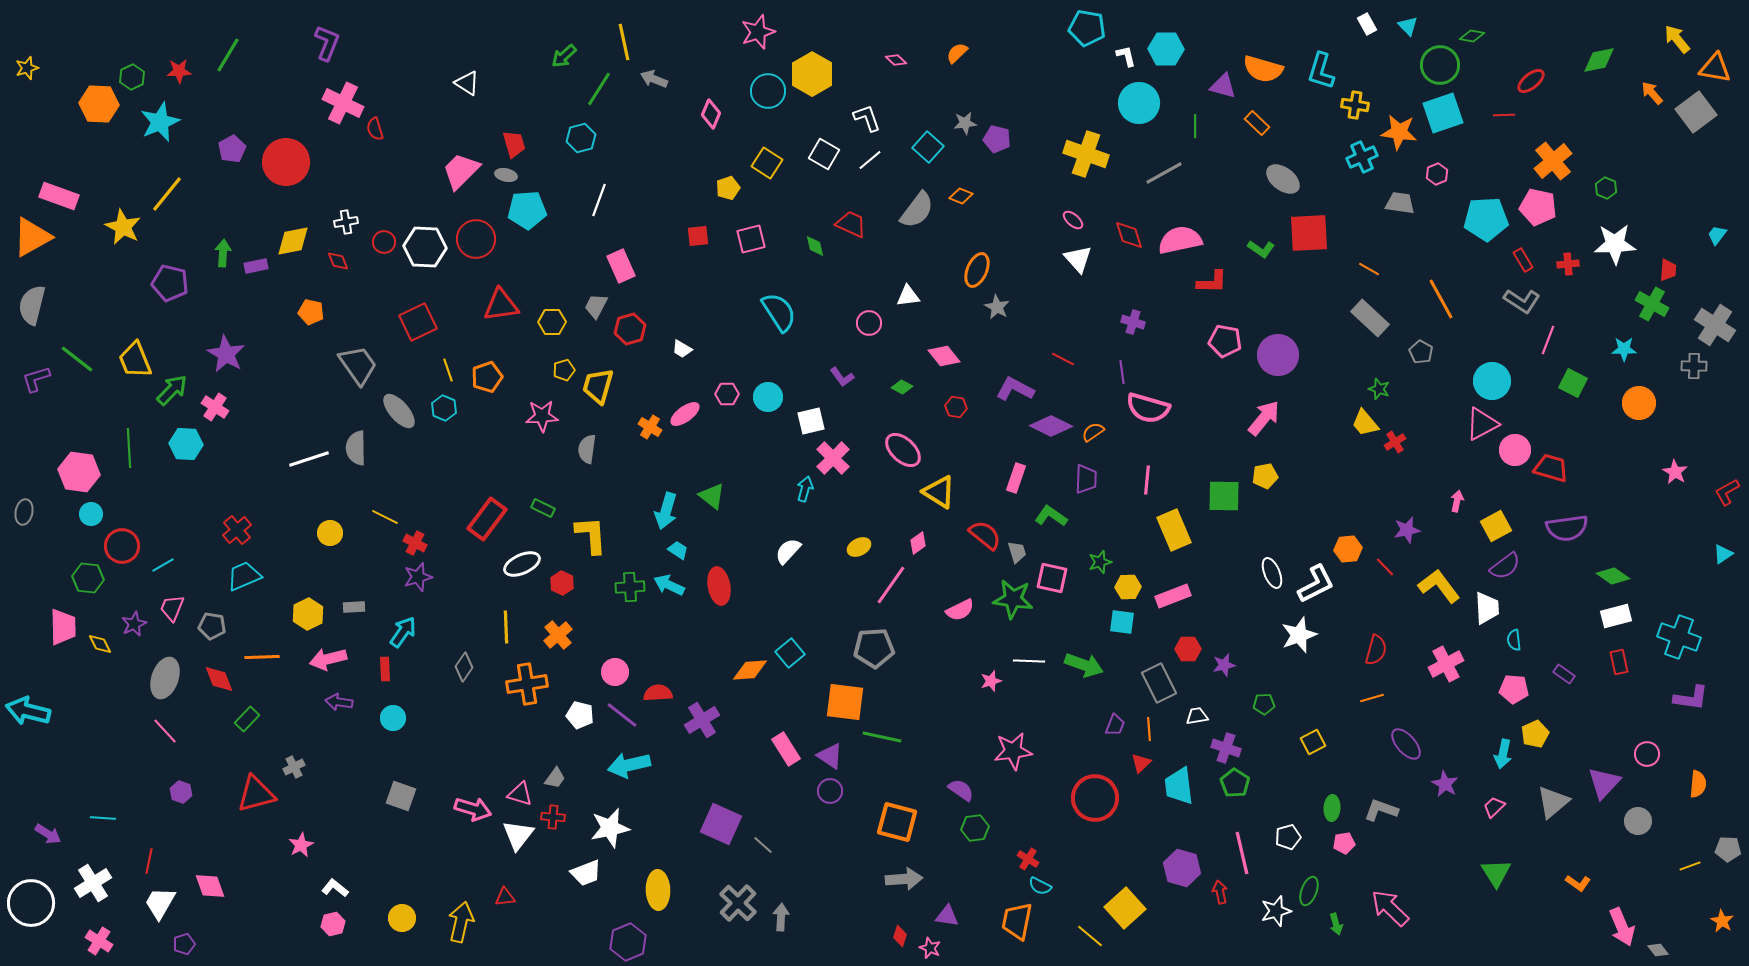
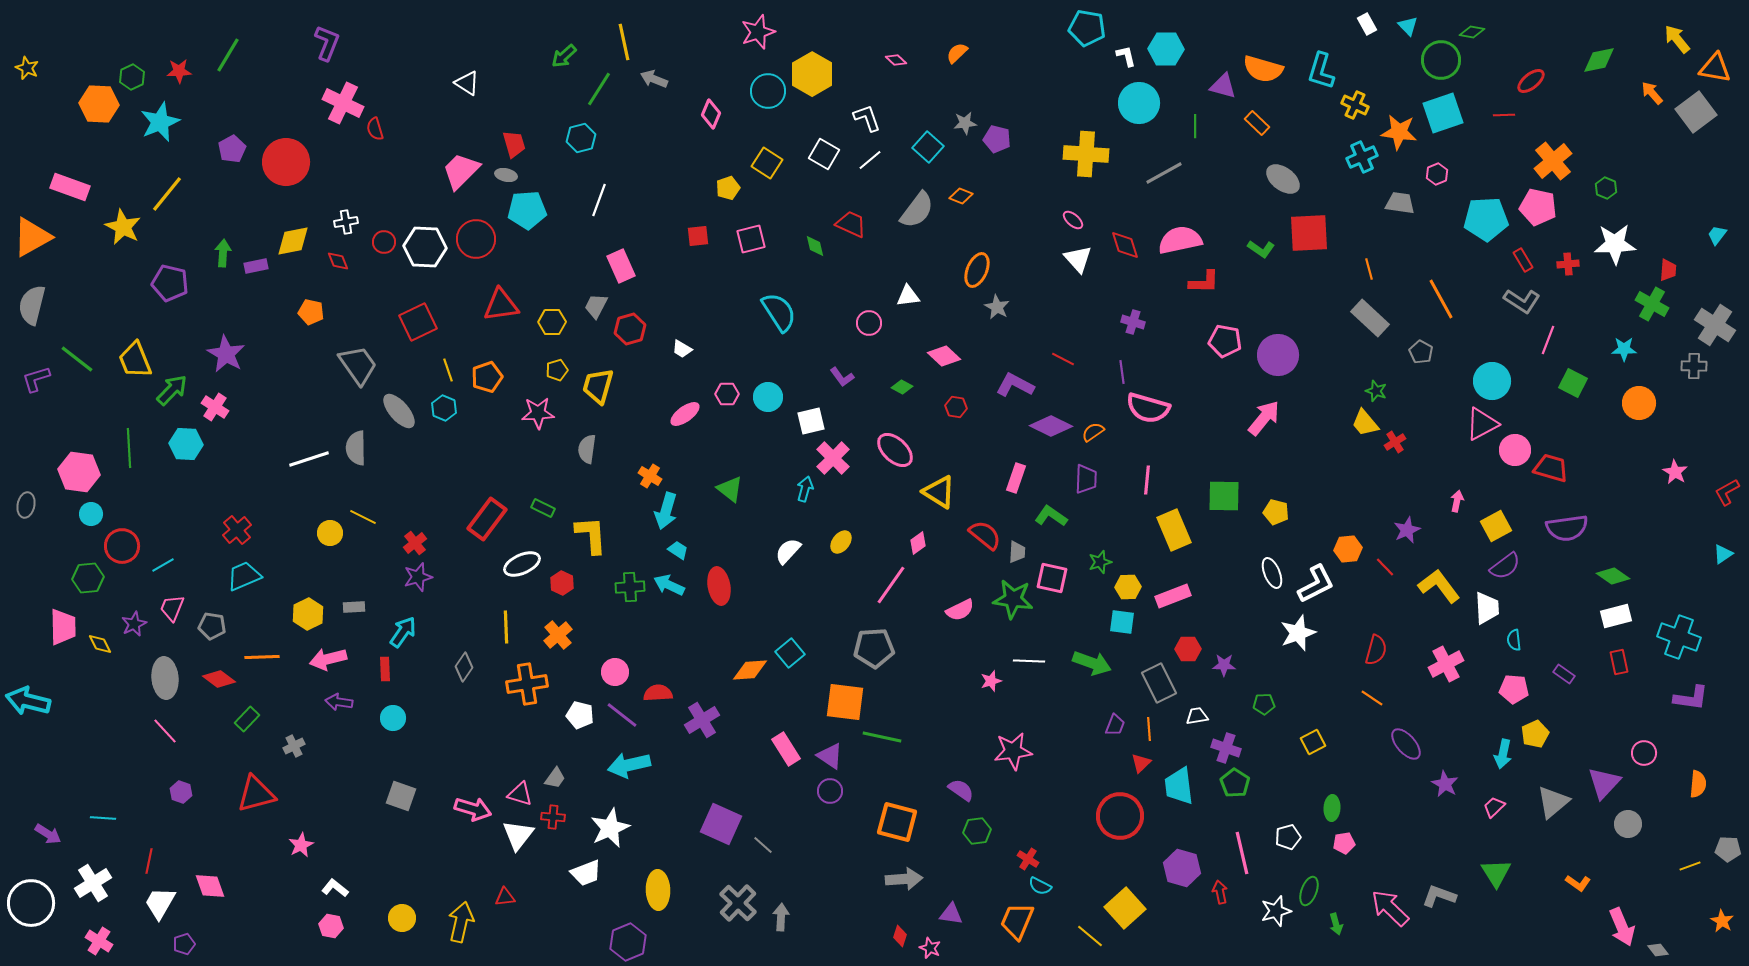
green diamond at (1472, 36): moved 4 px up
green circle at (1440, 65): moved 1 px right, 5 px up
yellow star at (27, 68): rotated 30 degrees counterclockwise
yellow cross at (1355, 105): rotated 16 degrees clockwise
yellow cross at (1086, 154): rotated 15 degrees counterclockwise
pink rectangle at (59, 196): moved 11 px right, 9 px up
red diamond at (1129, 235): moved 4 px left, 10 px down
orange line at (1369, 269): rotated 45 degrees clockwise
red L-shape at (1212, 282): moved 8 px left
pink diamond at (944, 356): rotated 8 degrees counterclockwise
yellow pentagon at (564, 370): moved 7 px left
purple L-shape at (1015, 389): moved 4 px up
green star at (1379, 389): moved 3 px left, 2 px down
pink star at (542, 416): moved 4 px left, 3 px up
orange cross at (650, 427): moved 49 px down
pink ellipse at (903, 450): moved 8 px left
yellow pentagon at (1265, 476): moved 11 px right, 36 px down; rotated 25 degrees clockwise
green triangle at (712, 496): moved 18 px right, 7 px up
gray ellipse at (24, 512): moved 2 px right, 7 px up
yellow line at (385, 517): moved 22 px left
purple star at (1407, 530): rotated 12 degrees counterclockwise
red cross at (415, 543): rotated 25 degrees clockwise
yellow ellipse at (859, 547): moved 18 px left, 5 px up; rotated 25 degrees counterclockwise
gray trapezoid at (1017, 552): rotated 20 degrees clockwise
green hexagon at (88, 578): rotated 12 degrees counterclockwise
white star at (1299, 635): moved 1 px left, 2 px up
green arrow at (1084, 665): moved 8 px right, 2 px up
purple star at (1224, 665): rotated 15 degrees clockwise
gray ellipse at (165, 678): rotated 24 degrees counterclockwise
red diamond at (219, 679): rotated 32 degrees counterclockwise
orange line at (1372, 698): rotated 50 degrees clockwise
cyan arrow at (28, 711): moved 10 px up
pink circle at (1647, 754): moved 3 px left, 1 px up
gray cross at (294, 767): moved 21 px up
red circle at (1095, 798): moved 25 px right, 18 px down
gray L-shape at (1381, 810): moved 58 px right, 86 px down
gray circle at (1638, 821): moved 10 px left, 3 px down
white star at (610, 828): rotated 12 degrees counterclockwise
green hexagon at (975, 828): moved 2 px right, 3 px down
purple triangle at (947, 916): moved 4 px right, 2 px up
orange trapezoid at (1017, 921): rotated 12 degrees clockwise
pink hexagon at (333, 924): moved 2 px left, 2 px down; rotated 25 degrees clockwise
